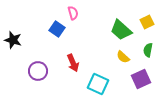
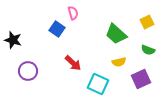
green trapezoid: moved 5 px left, 4 px down
green semicircle: rotated 80 degrees counterclockwise
yellow semicircle: moved 4 px left, 5 px down; rotated 56 degrees counterclockwise
red arrow: rotated 24 degrees counterclockwise
purple circle: moved 10 px left
